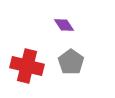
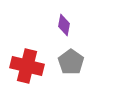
purple diamond: rotated 45 degrees clockwise
